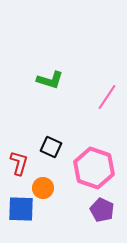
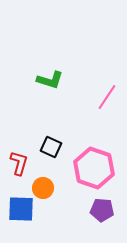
purple pentagon: rotated 20 degrees counterclockwise
